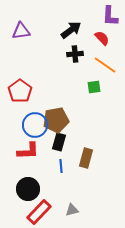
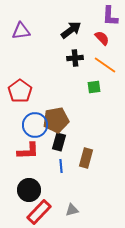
black cross: moved 4 px down
black circle: moved 1 px right, 1 px down
